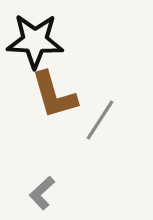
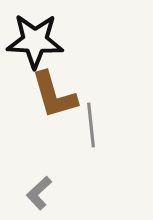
gray line: moved 9 px left, 5 px down; rotated 39 degrees counterclockwise
gray L-shape: moved 3 px left
